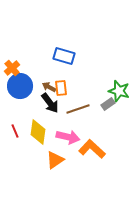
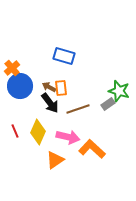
yellow diamond: rotated 15 degrees clockwise
